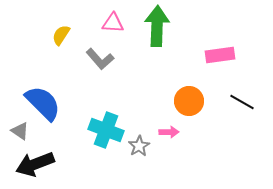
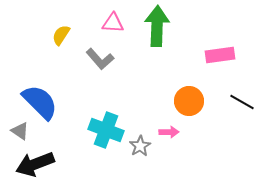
blue semicircle: moved 3 px left, 1 px up
gray star: moved 1 px right
